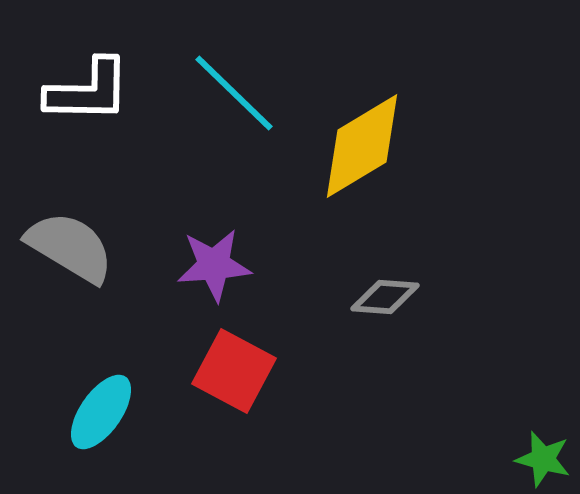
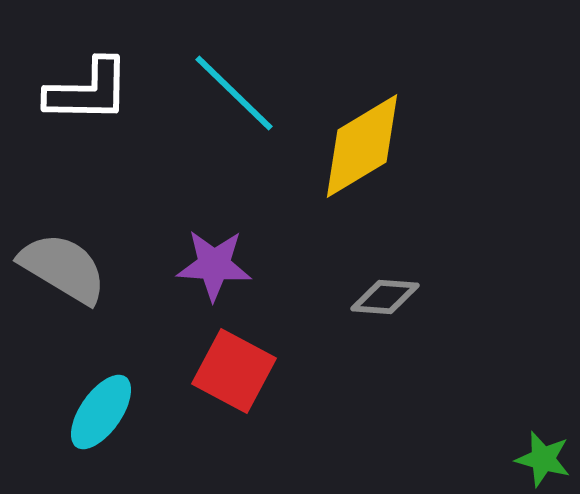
gray semicircle: moved 7 px left, 21 px down
purple star: rotated 8 degrees clockwise
